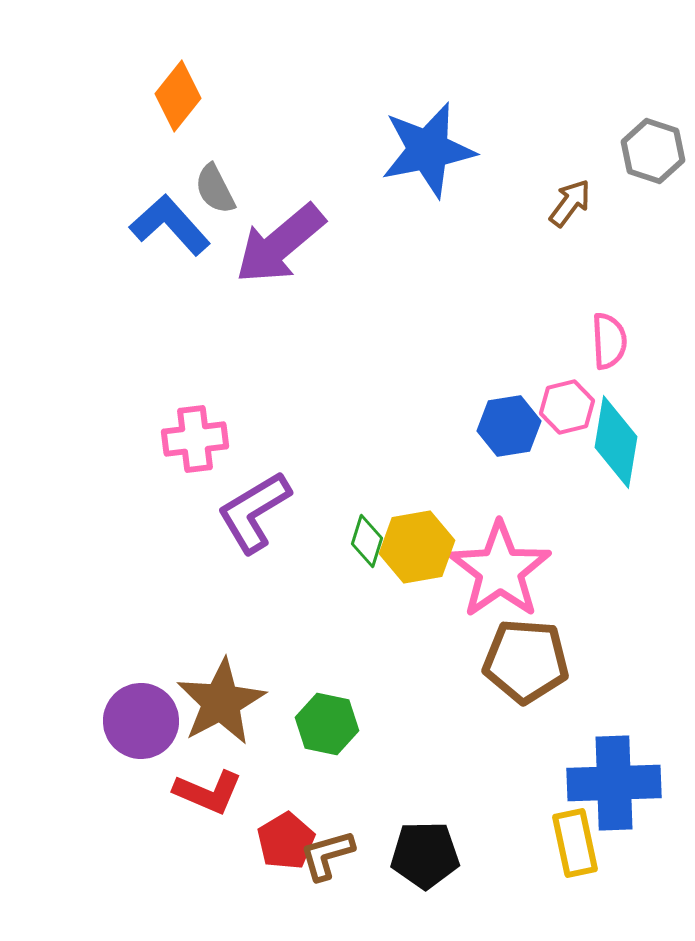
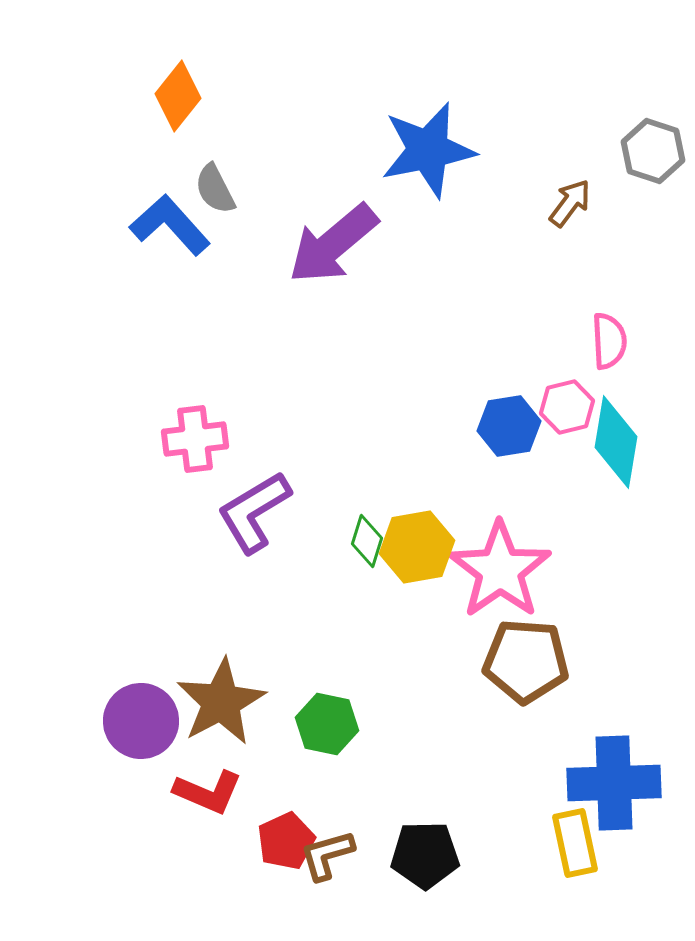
purple arrow: moved 53 px right
red pentagon: rotated 6 degrees clockwise
